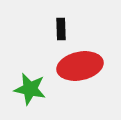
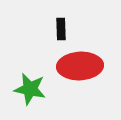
red ellipse: rotated 9 degrees clockwise
